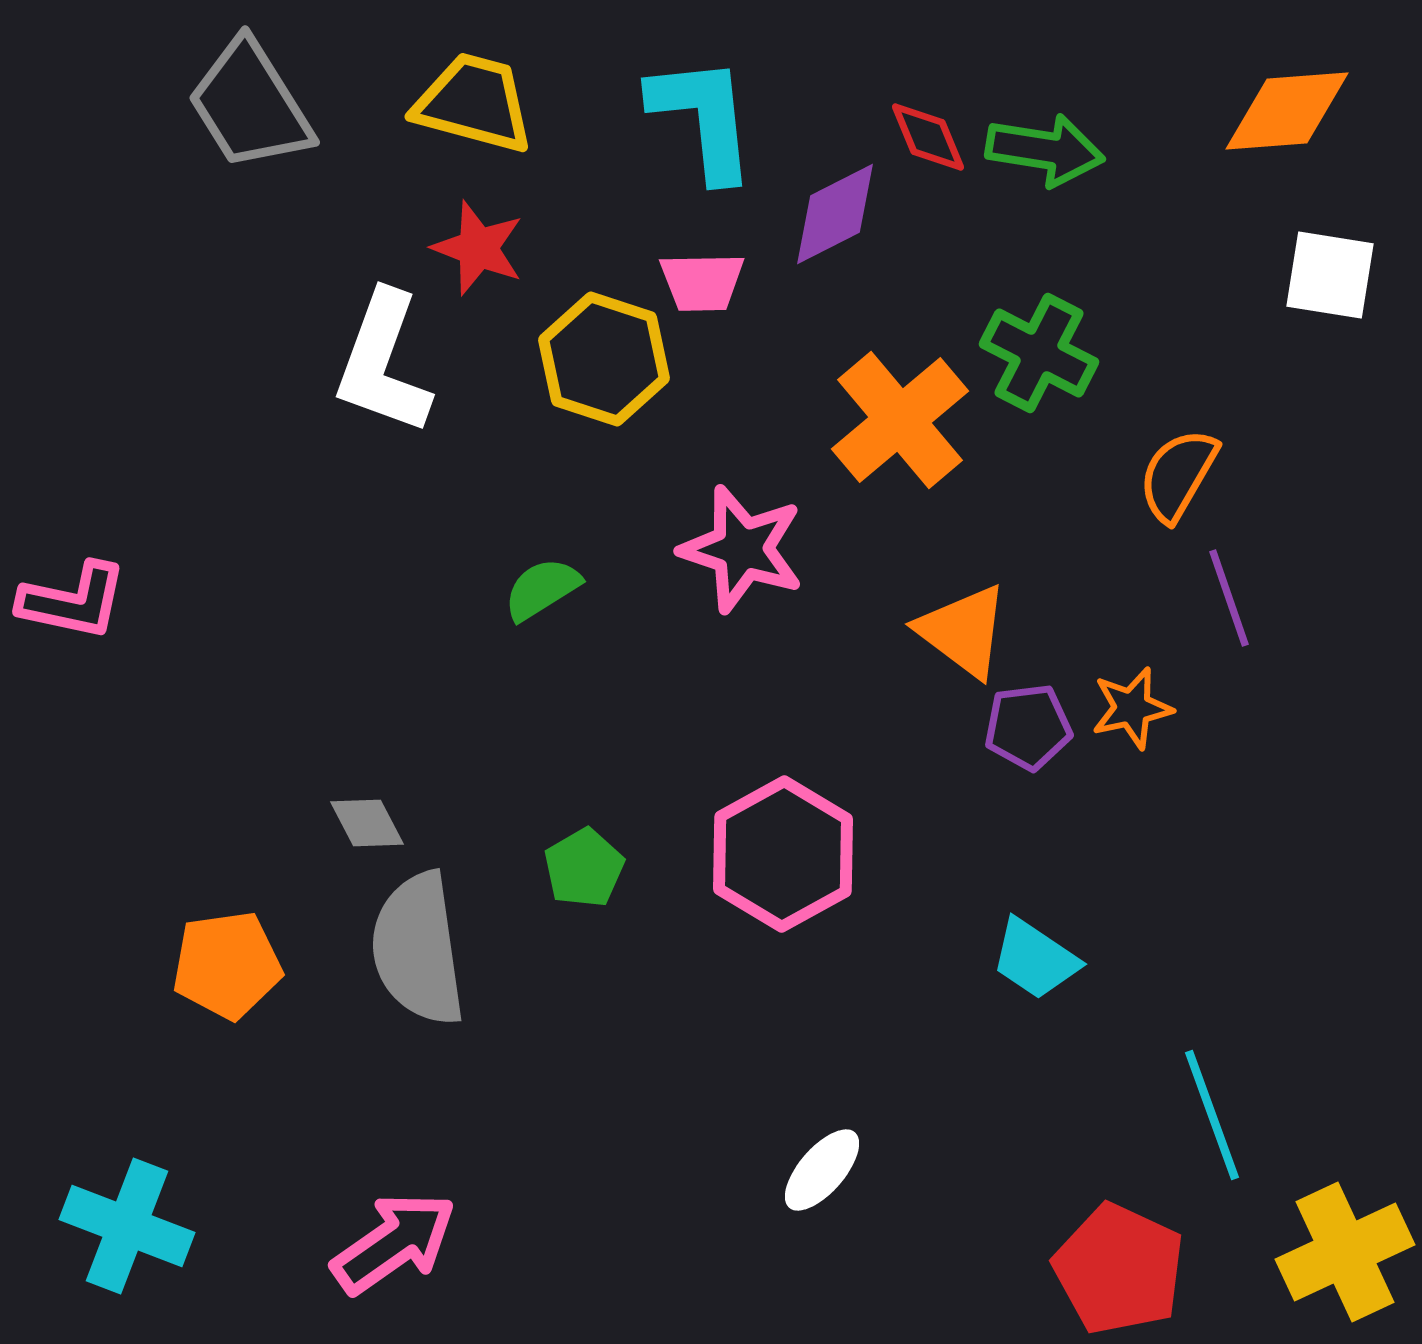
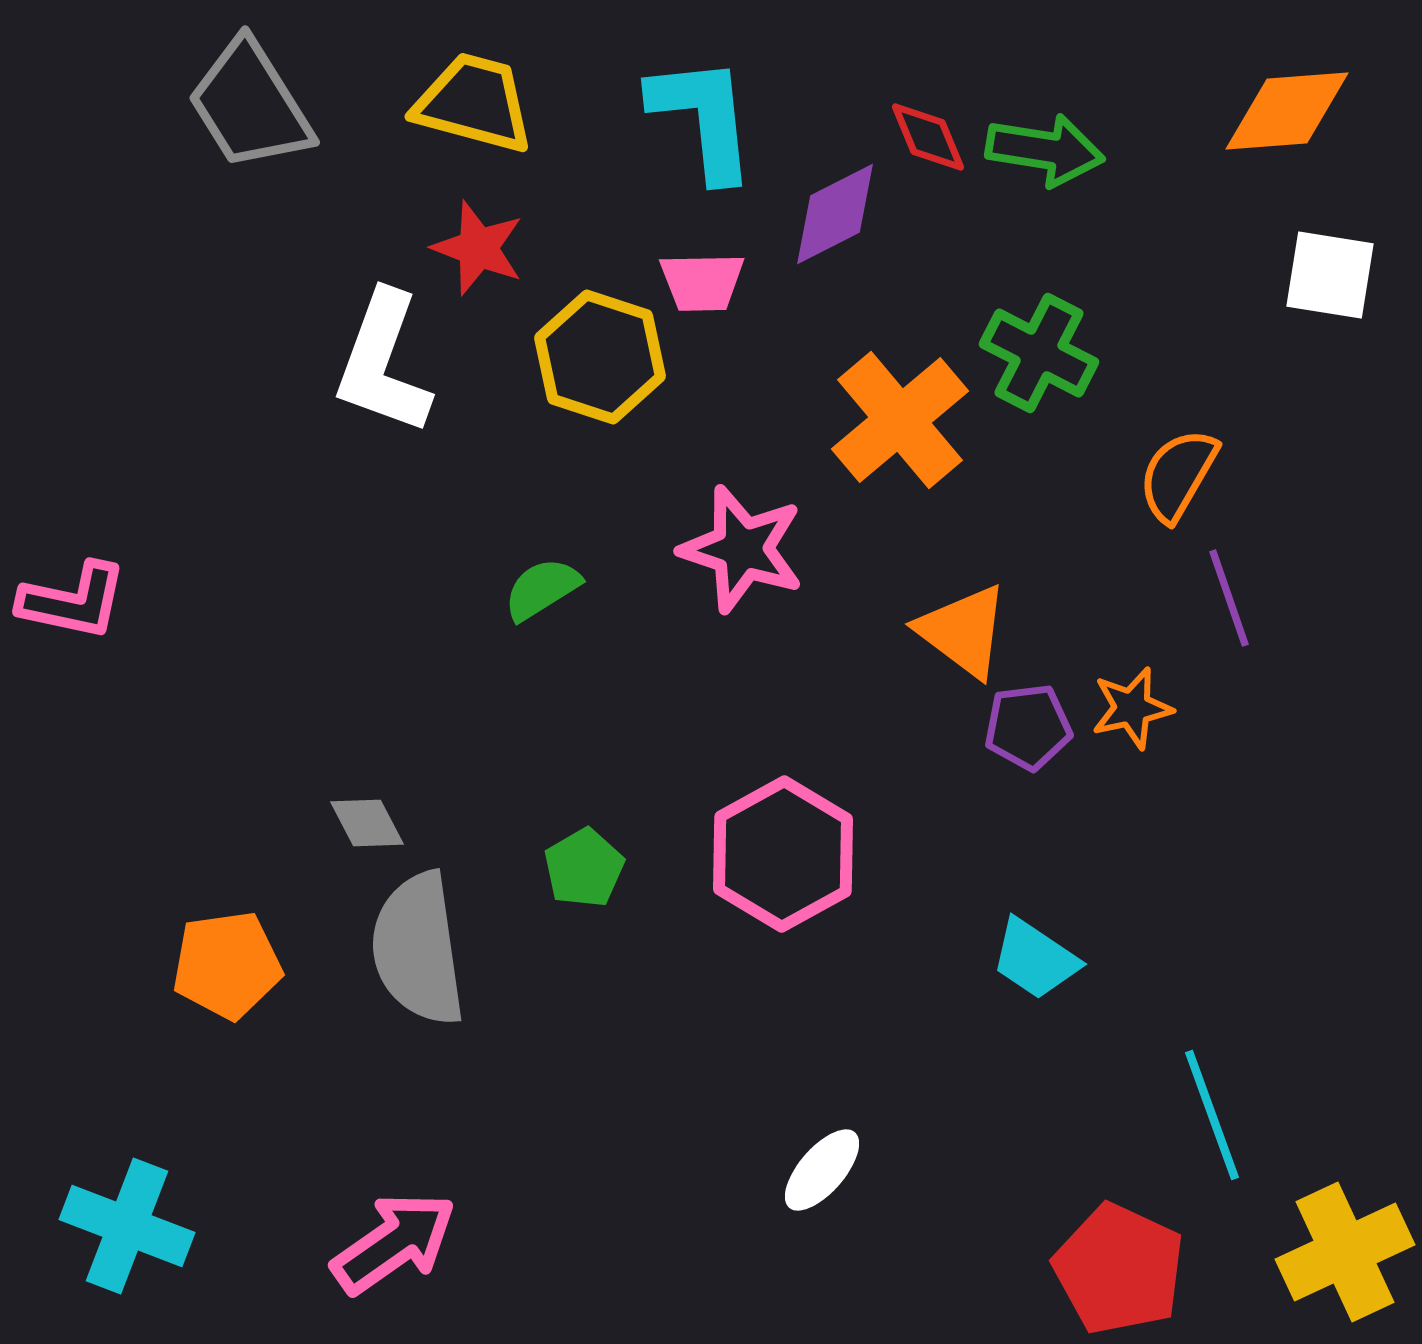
yellow hexagon: moved 4 px left, 2 px up
